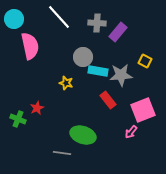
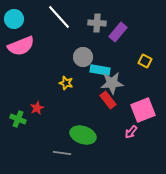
pink semicircle: moved 9 px left; rotated 80 degrees clockwise
cyan rectangle: moved 2 px right, 1 px up
gray star: moved 9 px left, 8 px down
